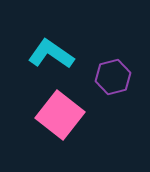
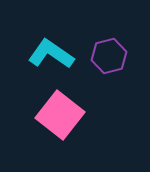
purple hexagon: moved 4 px left, 21 px up
